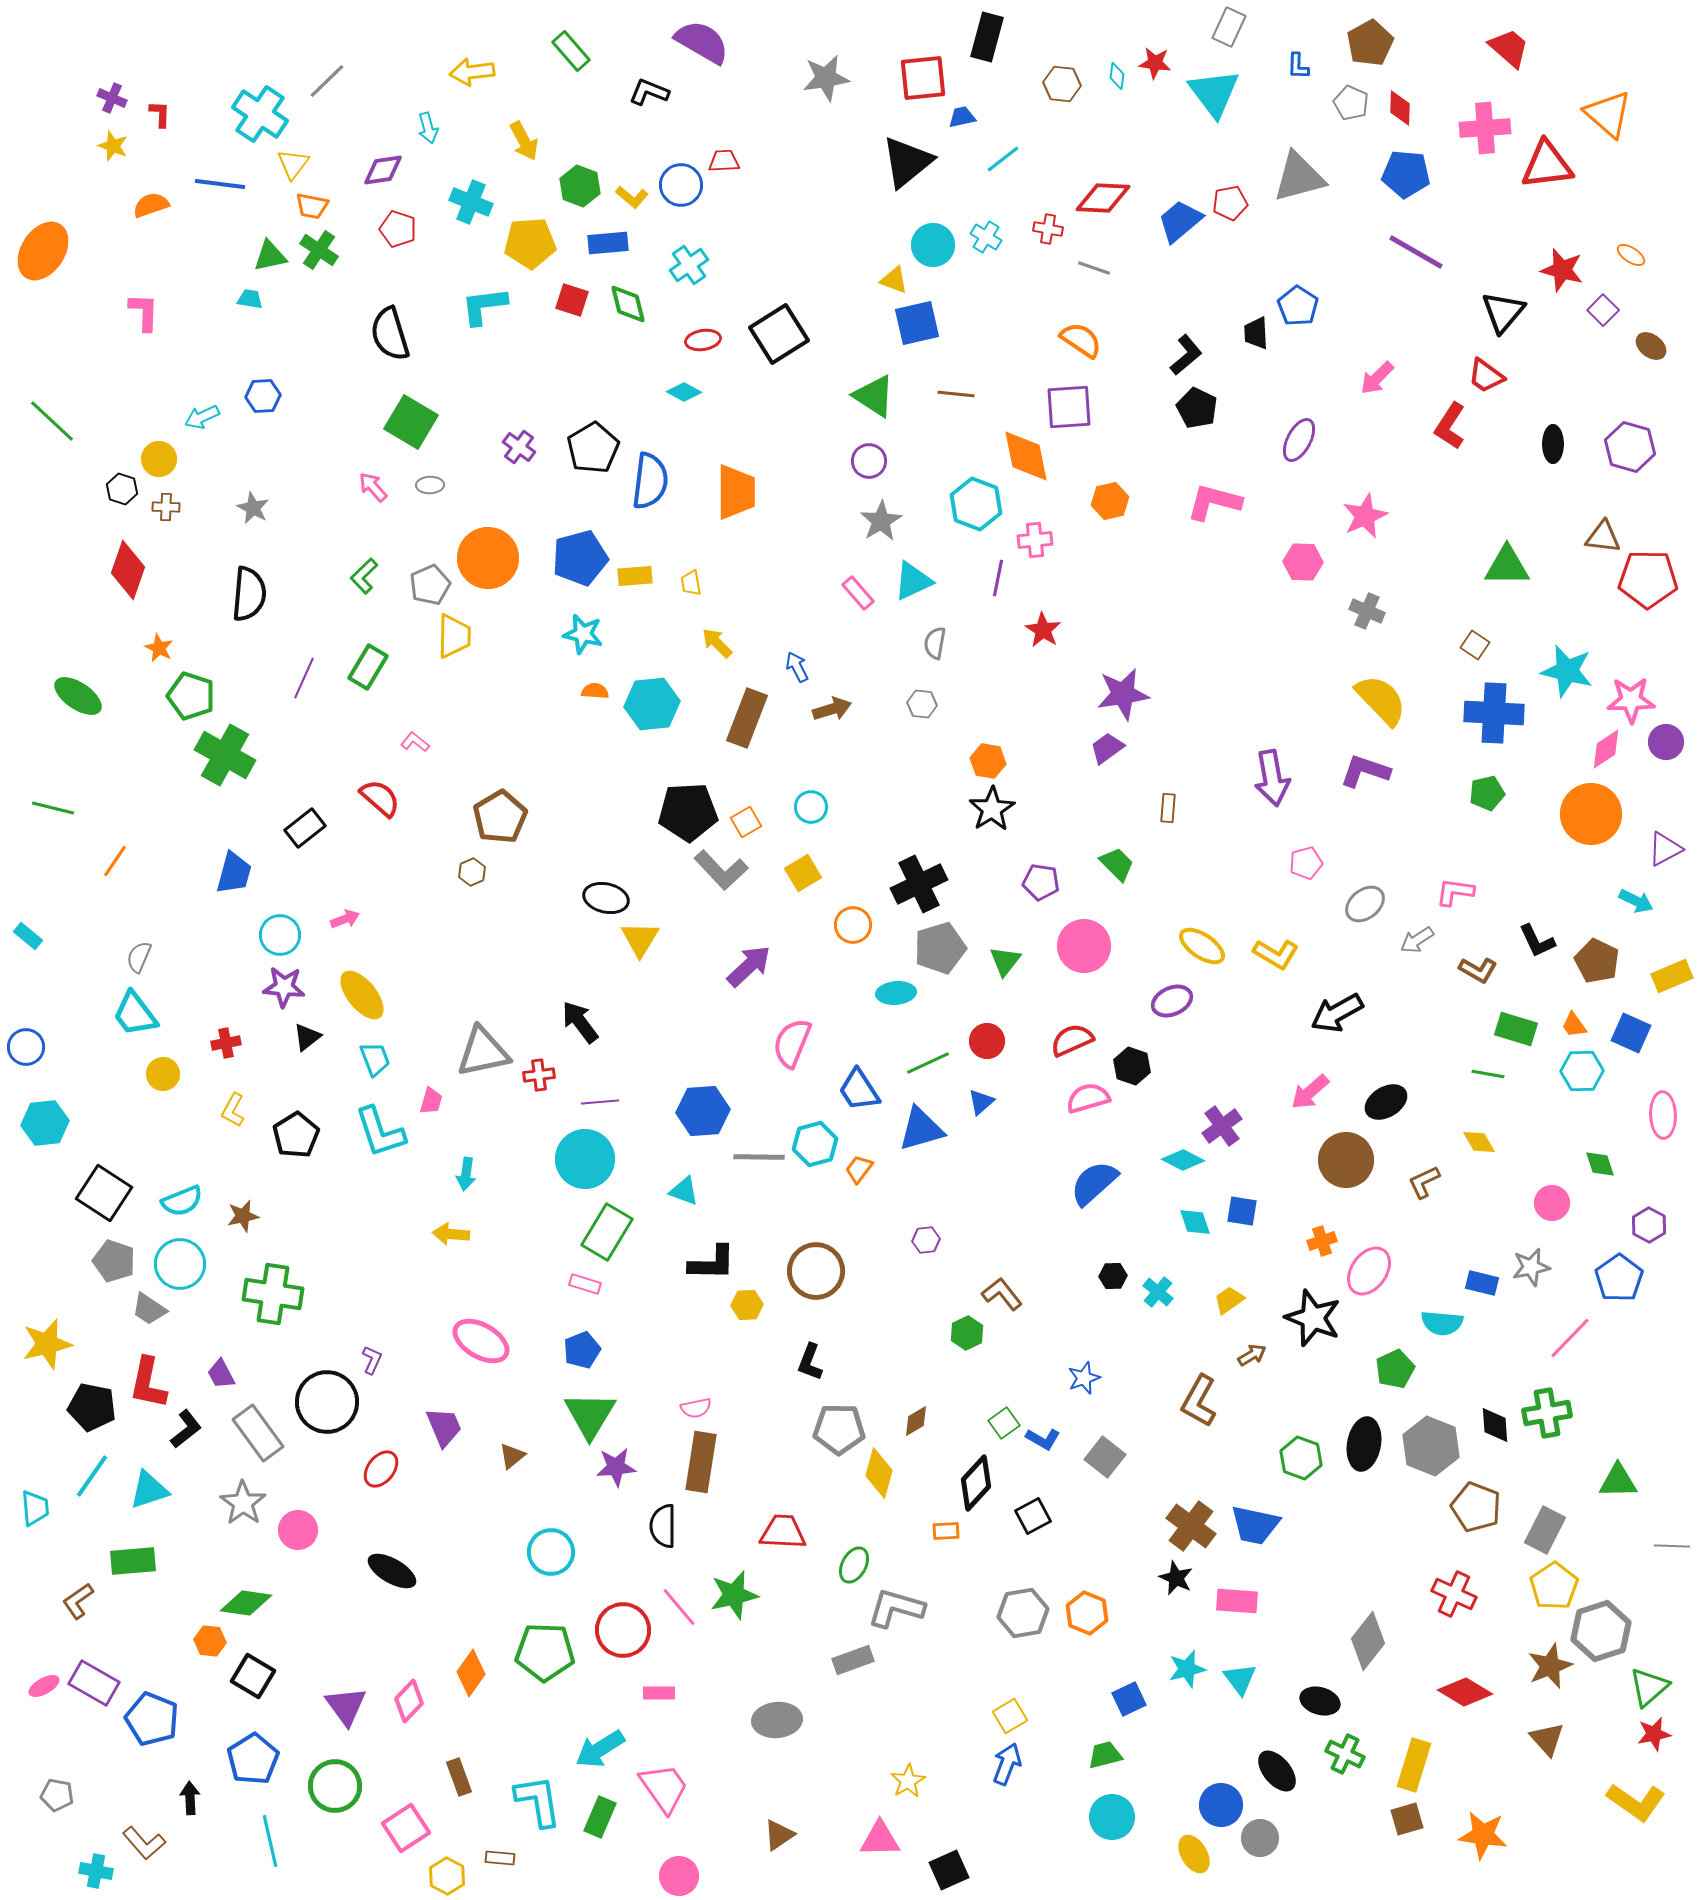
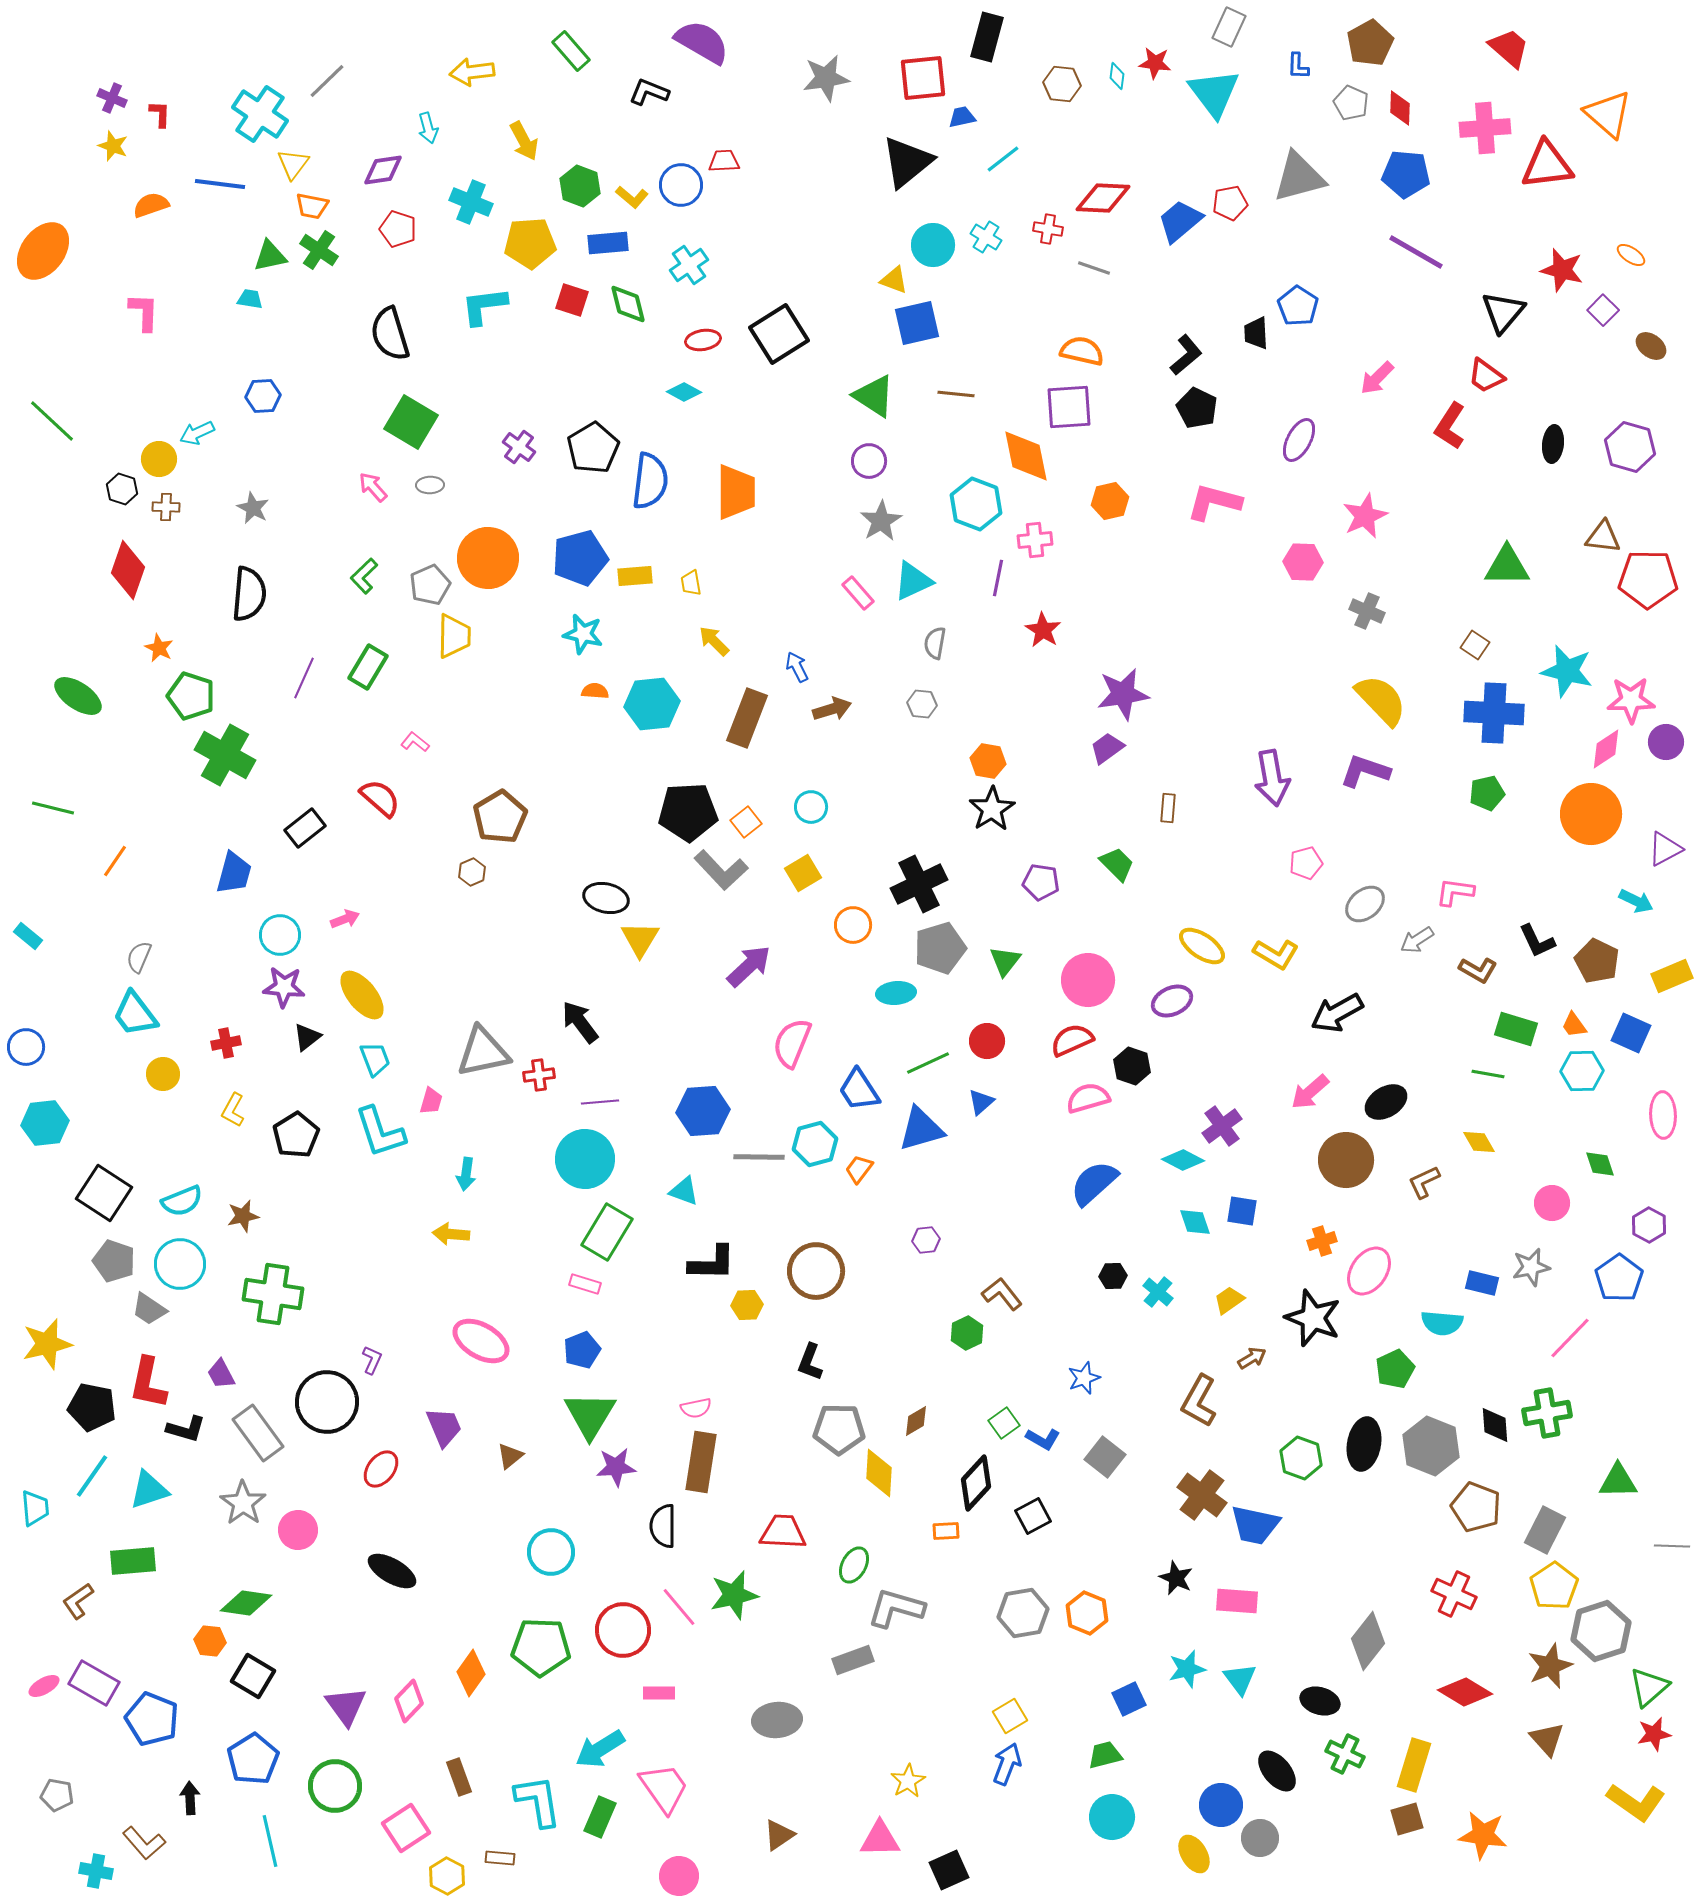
orange ellipse at (43, 251): rotated 4 degrees clockwise
orange semicircle at (1081, 340): moved 1 px right, 11 px down; rotated 21 degrees counterclockwise
cyan arrow at (202, 417): moved 5 px left, 16 px down
black ellipse at (1553, 444): rotated 6 degrees clockwise
yellow arrow at (717, 643): moved 3 px left, 2 px up
orange square at (746, 822): rotated 8 degrees counterclockwise
pink circle at (1084, 946): moved 4 px right, 34 px down
brown arrow at (1252, 1355): moved 3 px down
black L-shape at (186, 1429): rotated 54 degrees clockwise
brown triangle at (512, 1456): moved 2 px left
yellow diamond at (879, 1473): rotated 12 degrees counterclockwise
brown cross at (1191, 1526): moved 11 px right, 31 px up
green pentagon at (545, 1652): moved 4 px left, 5 px up
